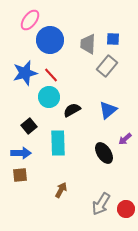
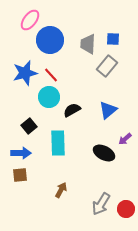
black ellipse: rotated 30 degrees counterclockwise
